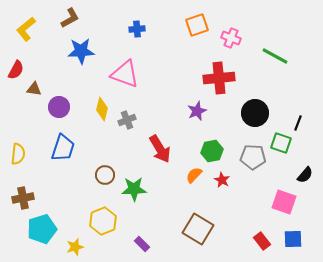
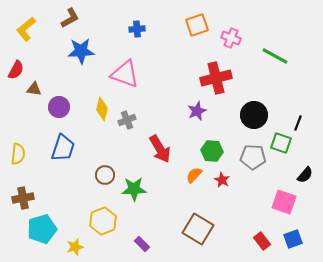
red cross: moved 3 px left; rotated 8 degrees counterclockwise
black circle: moved 1 px left, 2 px down
green hexagon: rotated 15 degrees clockwise
blue square: rotated 18 degrees counterclockwise
